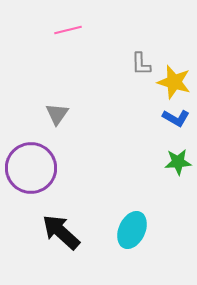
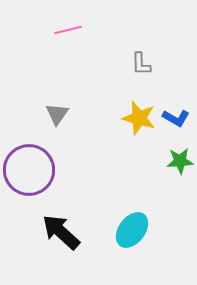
yellow star: moved 35 px left, 36 px down
green star: moved 2 px right, 1 px up
purple circle: moved 2 px left, 2 px down
cyan ellipse: rotated 12 degrees clockwise
